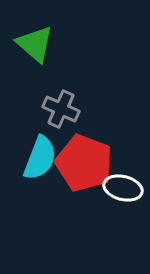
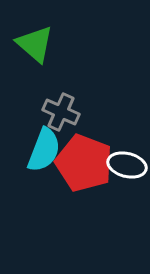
gray cross: moved 3 px down
cyan semicircle: moved 4 px right, 8 px up
white ellipse: moved 4 px right, 23 px up
